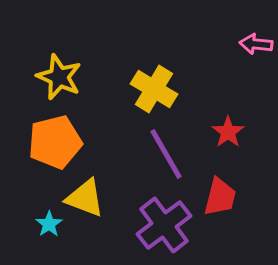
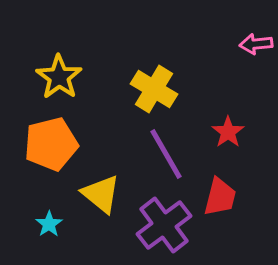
pink arrow: rotated 12 degrees counterclockwise
yellow star: rotated 12 degrees clockwise
orange pentagon: moved 4 px left, 2 px down
yellow triangle: moved 16 px right, 4 px up; rotated 18 degrees clockwise
